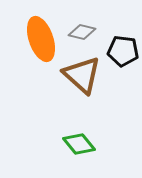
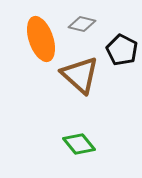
gray diamond: moved 8 px up
black pentagon: moved 1 px left, 1 px up; rotated 20 degrees clockwise
brown triangle: moved 2 px left
